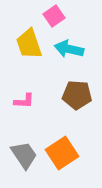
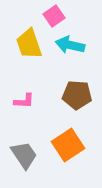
cyan arrow: moved 1 px right, 4 px up
orange square: moved 6 px right, 8 px up
